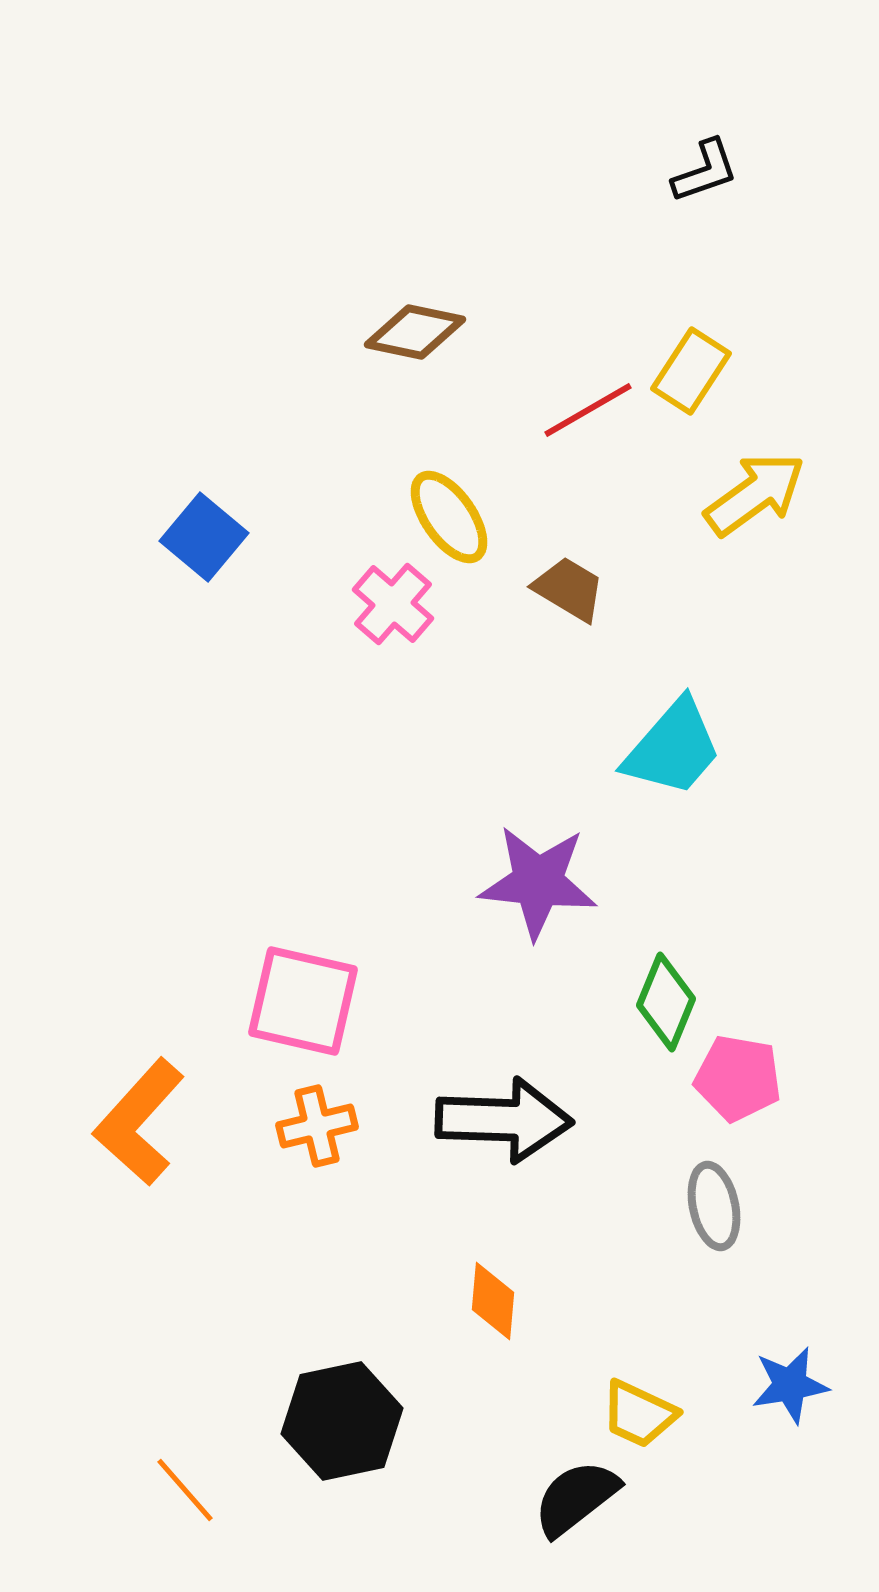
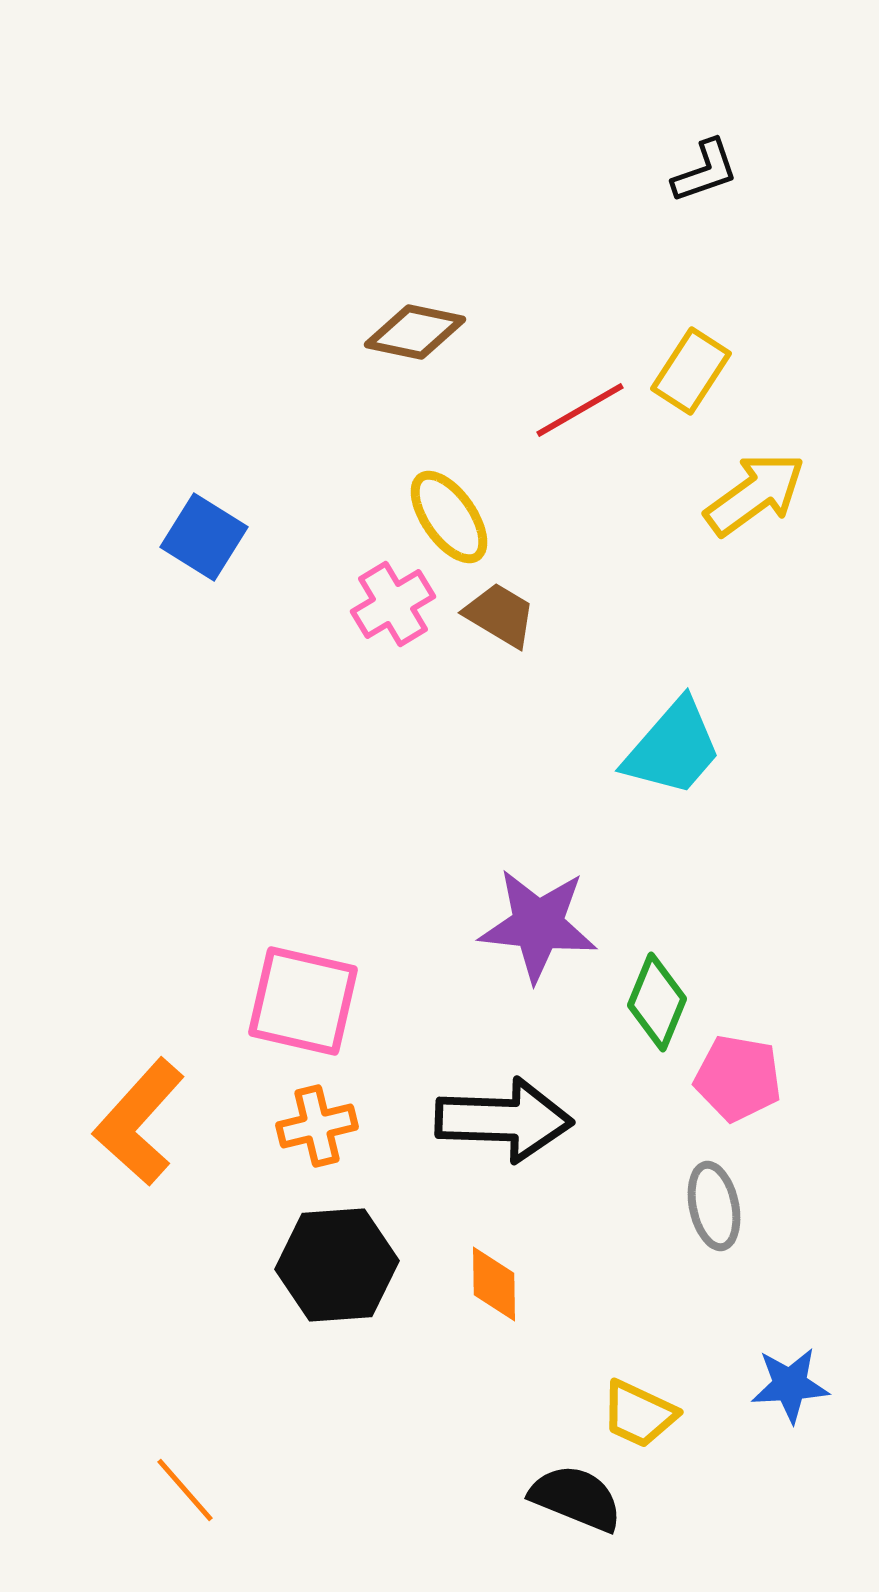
red line: moved 8 px left
blue square: rotated 8 degrees counterclockwise
brown trapezoid: moved 69 px left, 26 px down
pink cross: rotated 18 degrees clockwise
purple star: moved 43 px down
green diamond: moved 9 px left
orange diamond: moved 1 px right, 17 px up; rotated 6 degrees counterclockwise
blue star: rotated 6 degrees clockwise
black hexagon: moved 5 px left, 156 px up; rotated 8 degrees clockwise
black semicircle: rotated 60 degrees clockwise
